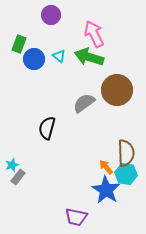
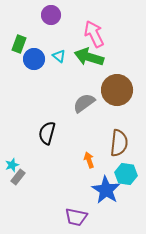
black semicircle: moved 5 px down
brown semicircle: moved 7 px left, 10 px up; rotated 8 degrees clockwise
orange arrow: moved 17 px left, 7 px up; rotated 21 degrees clockwise
